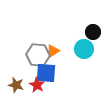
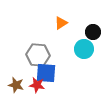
orange triangle: moved 8 px right, 28 px up
red star: rotated 21 degrees counterclockwise
